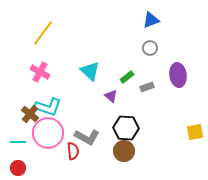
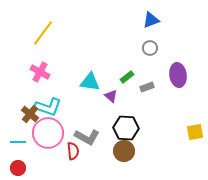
cyan triangle: moved 11 px down; rotated 35 degrees counterclockwise
